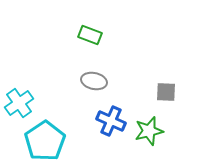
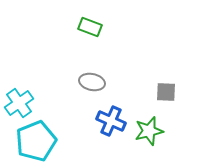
green rectangle: moved 8 px up
gray ellipse: moved 2 px left, 1 px down
cyan pentagon: moved 9 px left; rotated 12 degrees clockwise
